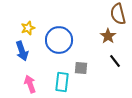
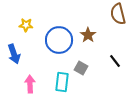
yellow star: moved 2 px left, 3 px up; rotated 24 degrees clockwise
brown star: moved 20 px left, 1 px up
blue arrow: moved 8 px left, 3 px down
gray square: rotated 24 degrees clockwise
pink arrow: rotated 18 degrees clockwise
